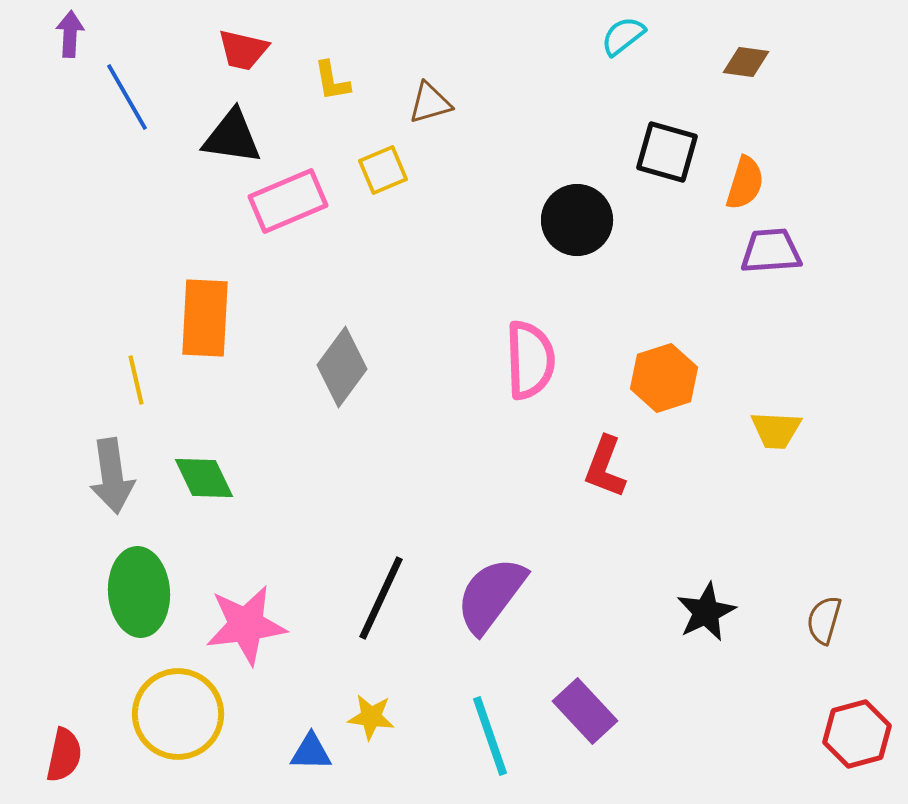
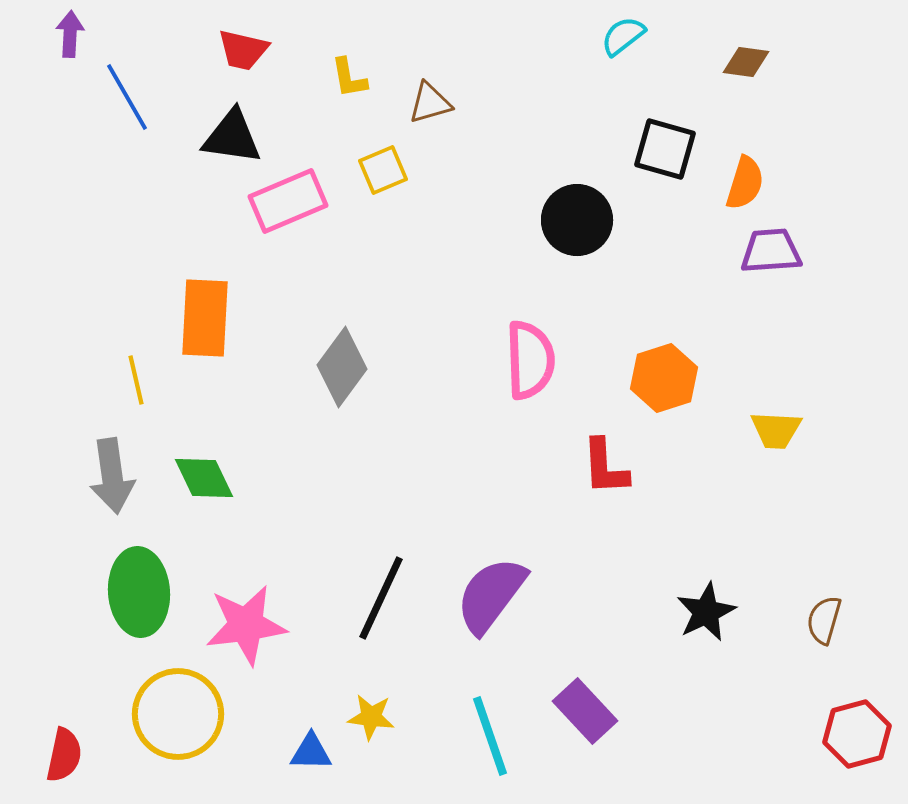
yellow L-shape: moved 17 px right, 3 px up
black square: moved 2 px left, 3 px up
red L-shape: rotated 24 degrees counterclockwise
